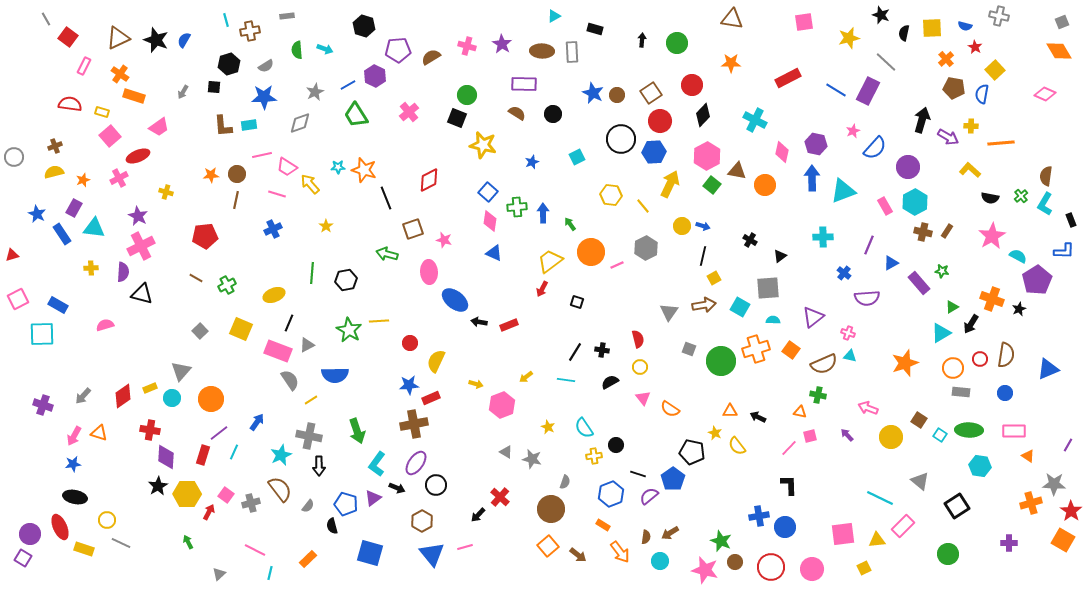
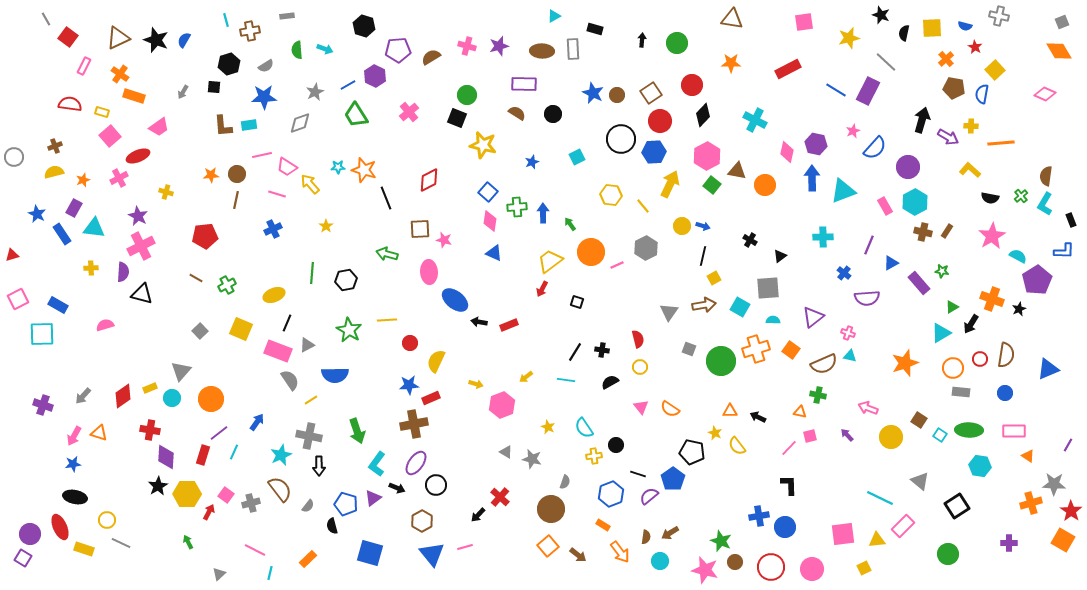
purple star at (502, 44): moved 3 px left, 2 px down; rotated 24 degrees clockwise
gray rectangle at (572, 52): moved 1 px right, 3 px up
red rectangle at (788, 78): moved 9 px up
pink diamond at (782, 152): moved 5 px right
brown square at (413, 229): moved 7 px right; rotated 15 degrees clockwise
yellow line at (379, 321): moved 8 px right, 1 px up
black line at (289, 323): moved 2 px left
pink triangle at (643, 398): moved 2 px left, 9 px down
